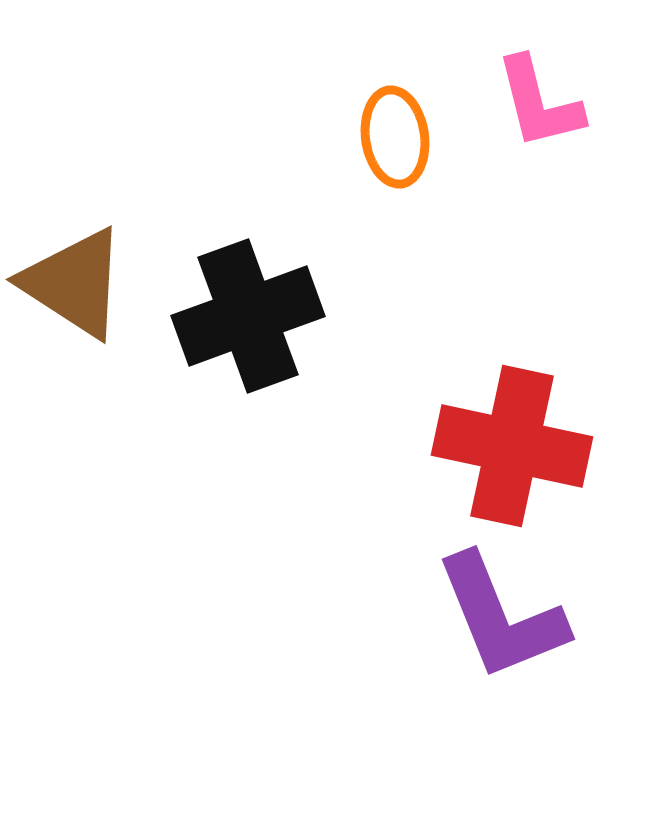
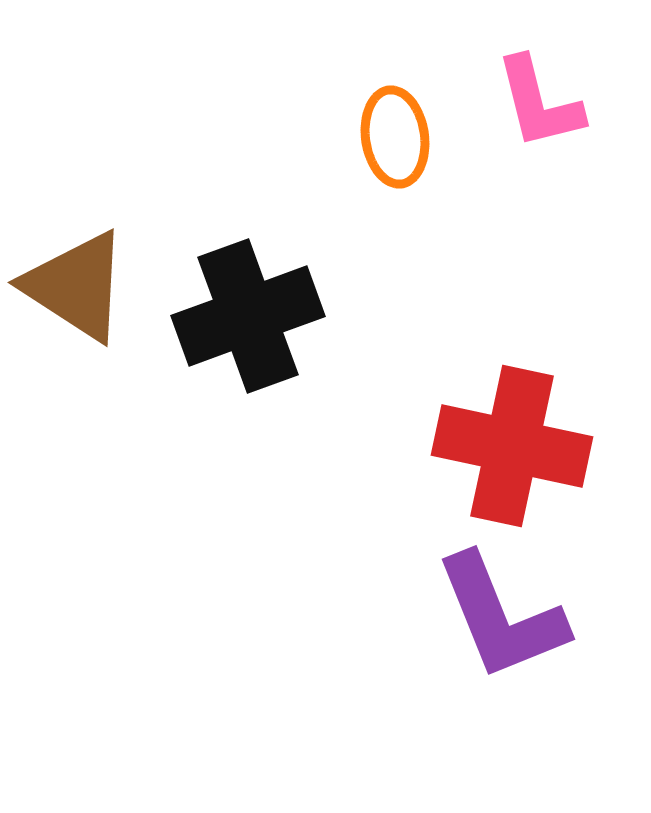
brown triangle: moved 2 px right, 3 px down
